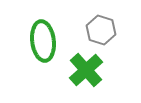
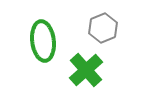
gray hexagon: moved 2 px right, 2 px up; rotated 20 degrees clockwise
